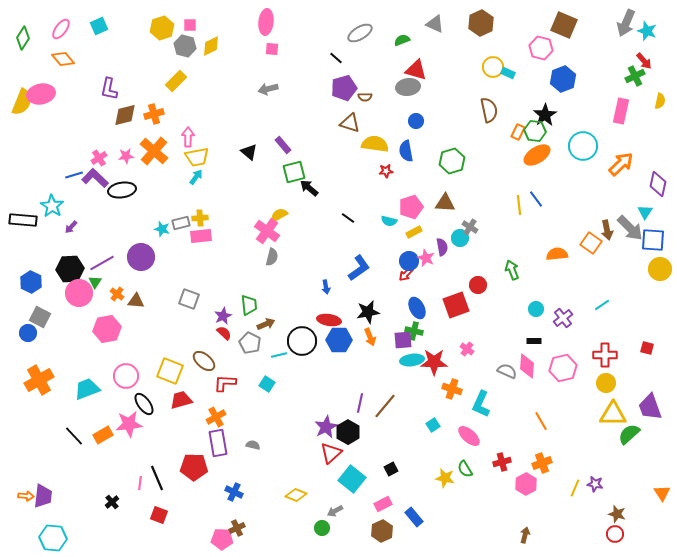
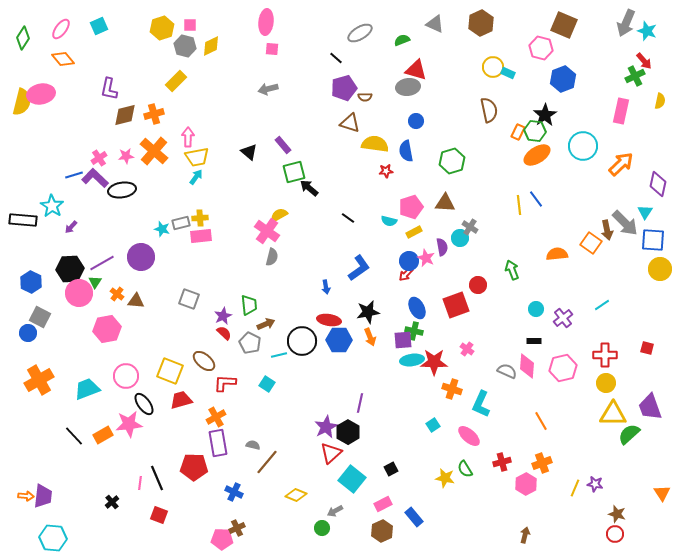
yellow semicircle at (22, 102): rotated 8 degrees counterclockwise
gray arrow at (630, 228): moved 5 px left, 5 px up
brown line at (385, 406): moved 118 px left, 56 px down
